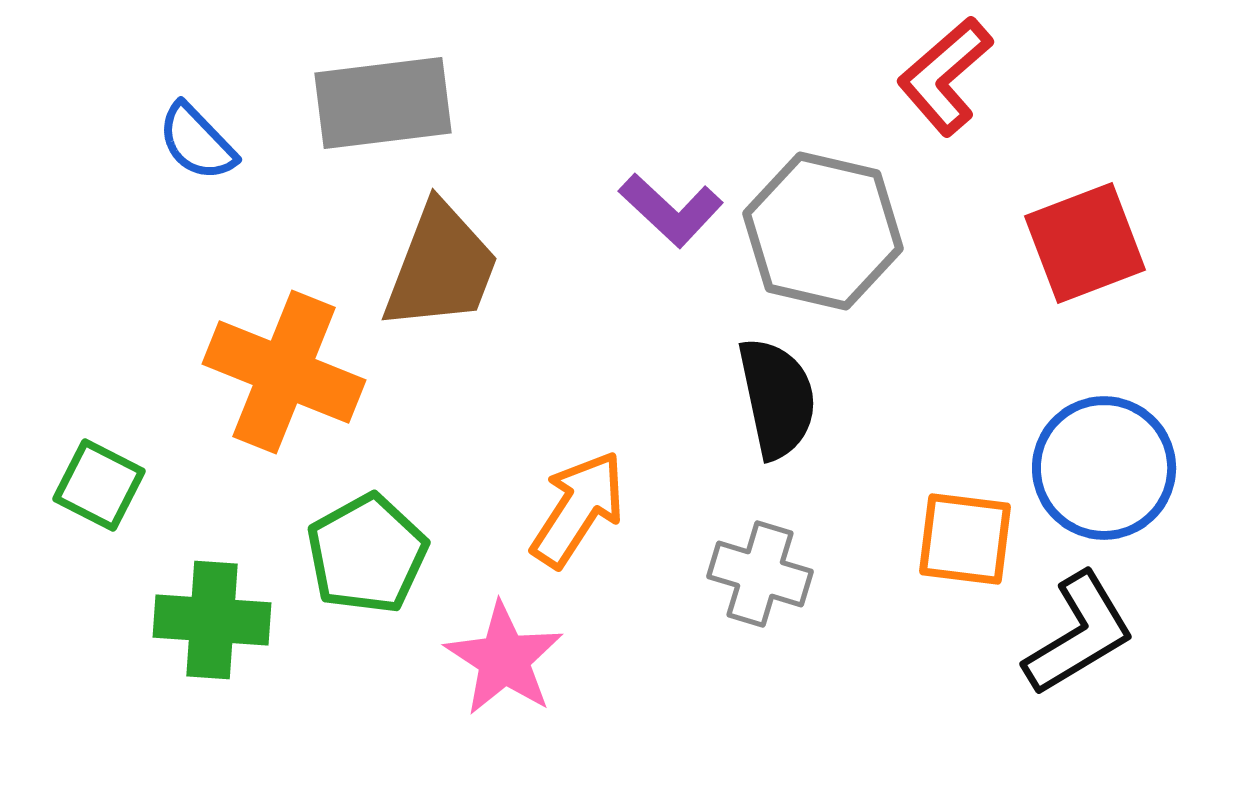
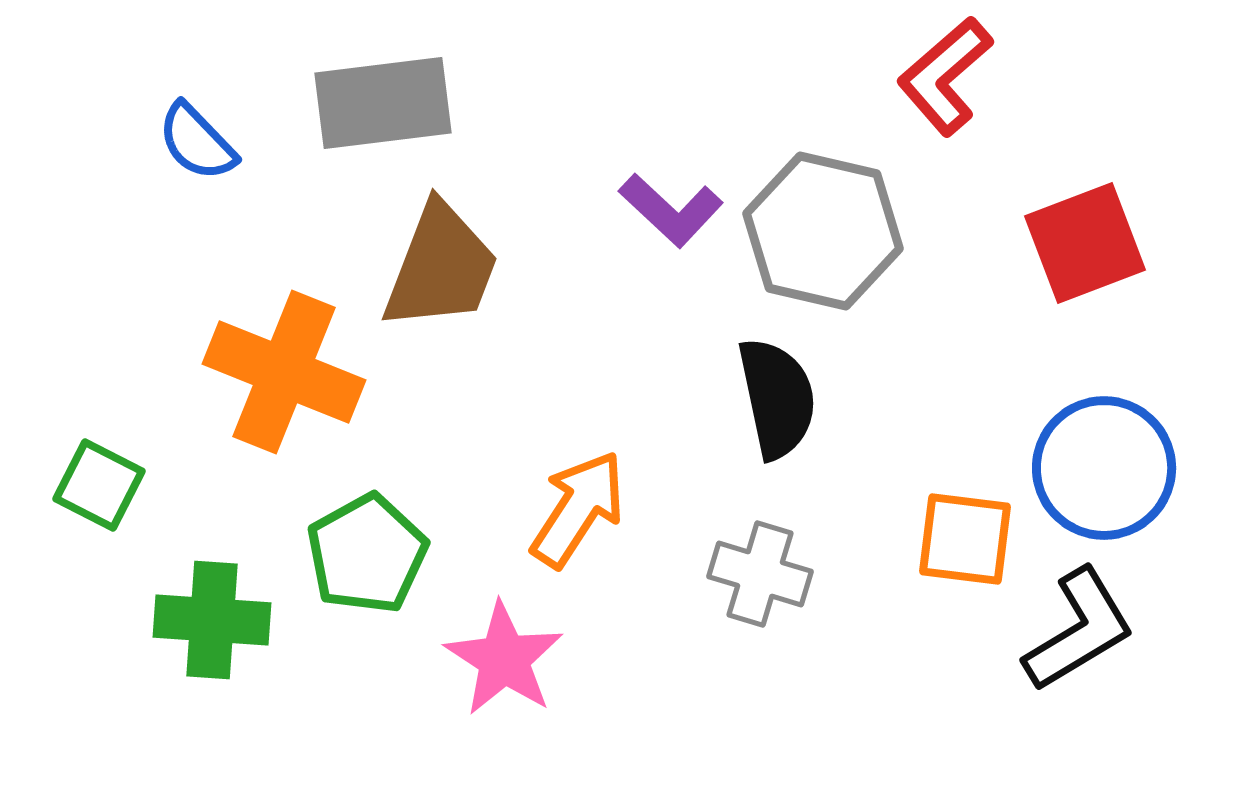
black L-shape: moved 4 px up
